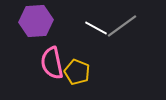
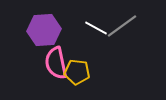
purple hexagon: moved 8 px right, 9 px down
pink semicircle: moved 4 px right
yellow pentagon: rotated 15 degrees counterclockwise
